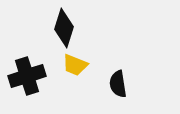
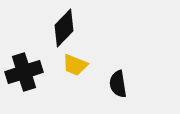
black diamond: rotated 27 degrees clockwise
black cross: moved 3 px left, 4 px up
